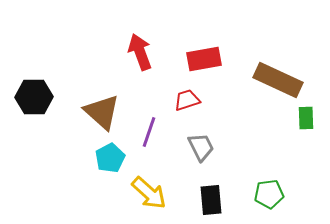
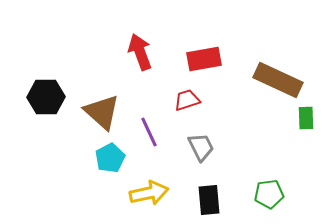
black hexagon: moved 12 px right
purple line: rotated 44 degrees counterclockwise
yellow arrow: rotated 54 degrees counterclockwise
black rectangle: moved 2 px left
